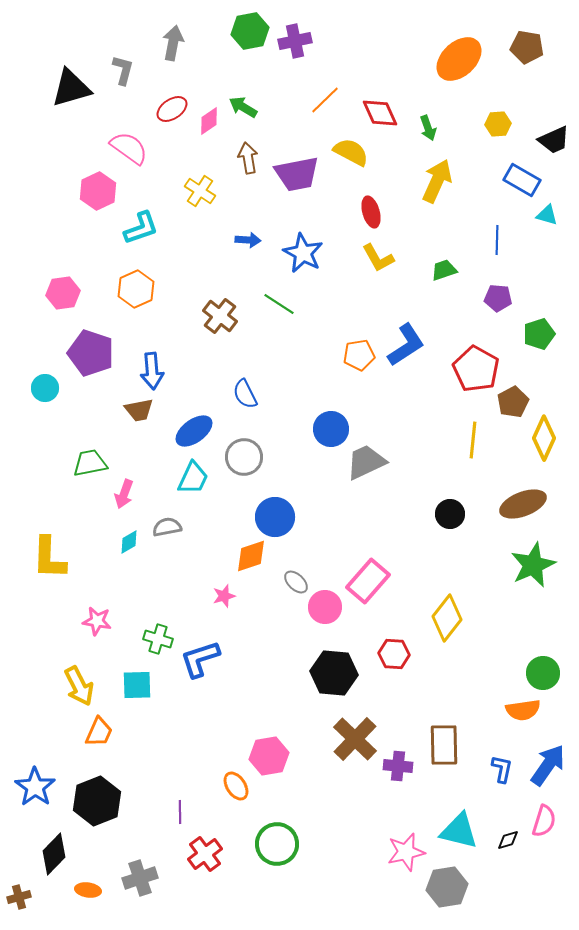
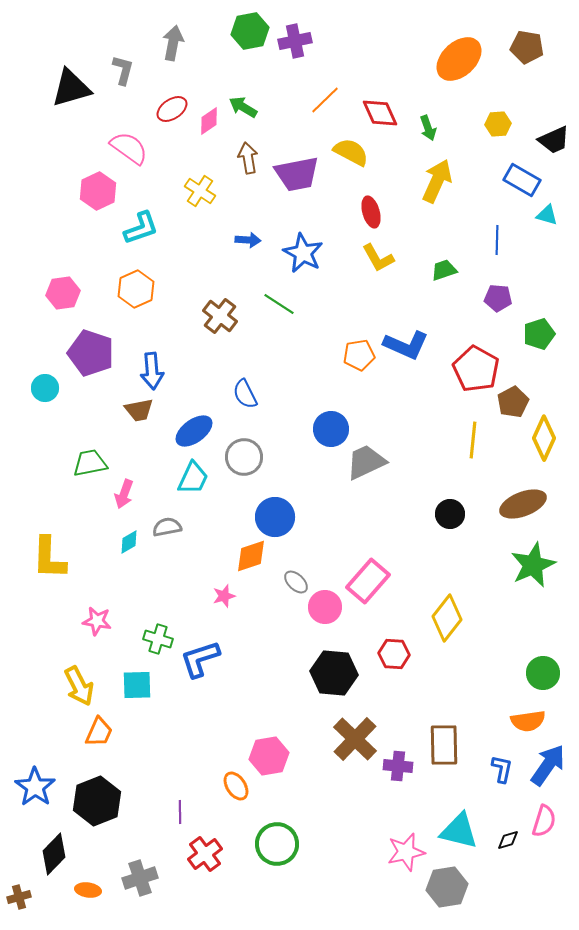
blue L-shape at (406, 345): rotated 57 degrees clockwise
orange semicircle at (523, 710): moved 5 px right, 11 px down
